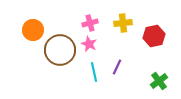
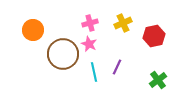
yellow cross: rotated 18 degrees counterclockwise
brown circle: moved 3 px right, 4 px down
green cross: moved 1 px left, 1 px up
